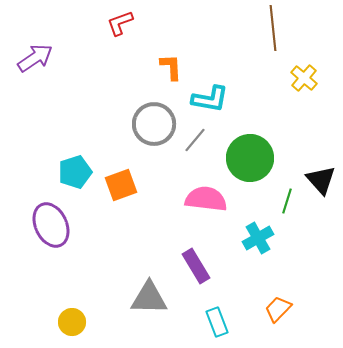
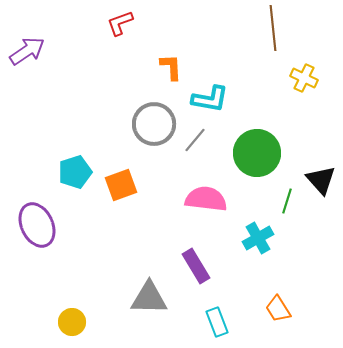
purple arrow: moved 8 px left, 7 px up
yellow cross: rotated 16 degrees counterclockwise
green circle: moved 7 px right, 5 px up
purple ellipse: moved 14 px left
orange trapezoid: rotated 76 degrees counterclockwise
